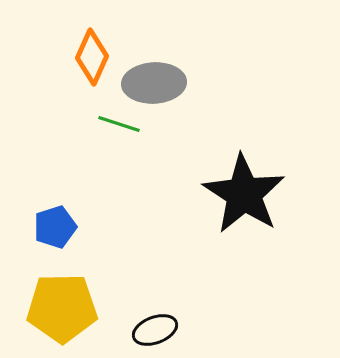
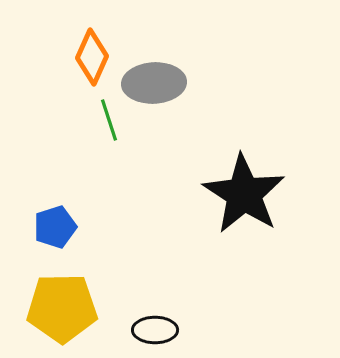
green line: moved 10 px left, 4 px up; rotated 54 degrees clockwise
black ellipse: rotated 21 degrees clockwise
